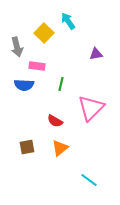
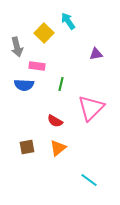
orange triangle: moved 2 px left
